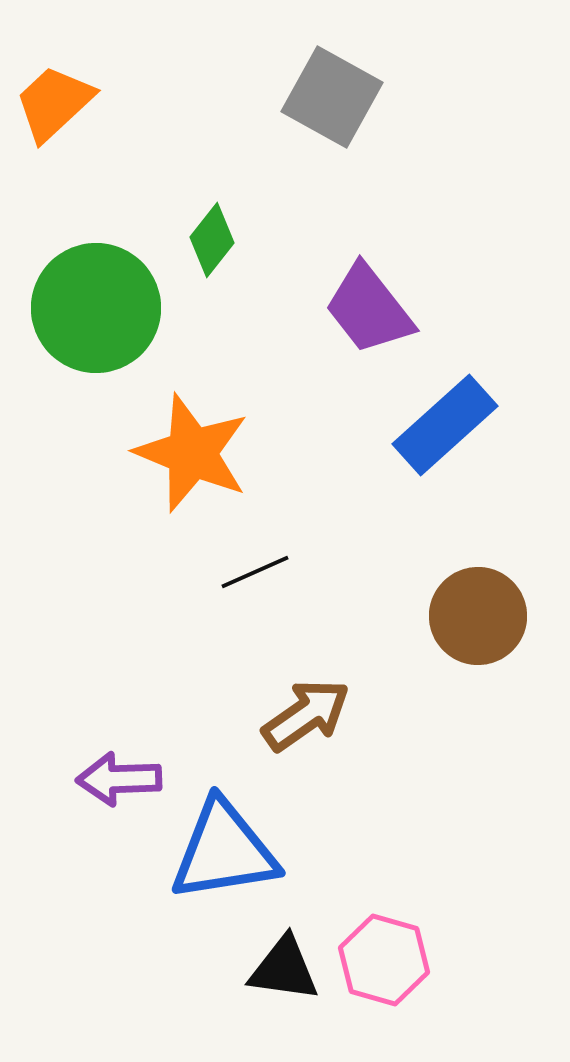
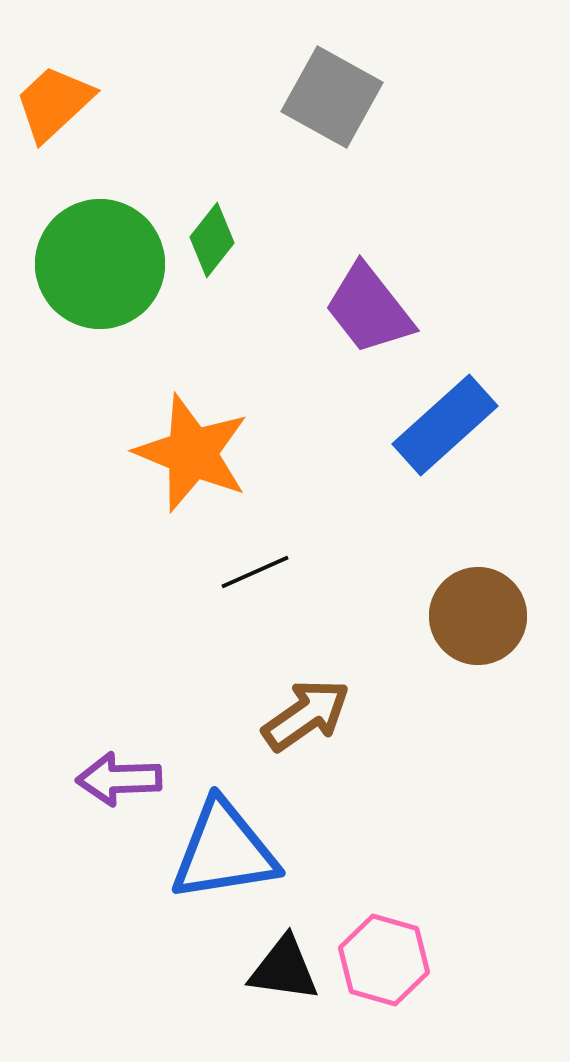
green circle: moved 4 px right, 44 px up
